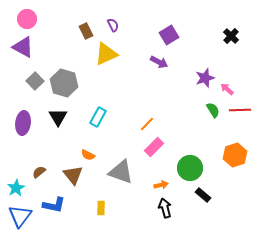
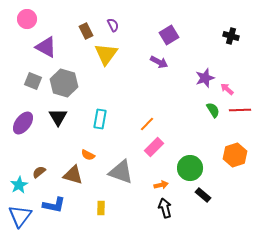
black cross: rotated 28 degrees counterclockwise
purple triangle: moved 23 px right
yellow triangle: rotated 30 degrees counterclockwise
gray square: moved 2 px left; rotated 24 degrees counterclockwise
cyan rectangle: moved 2 px right, 2 px down; rotated 18 degrees counterclockwise
purple ellipse: rotated 30 degrees clockwise
brown triangle: rotated 35 degrees counterclockwise
cyan star: moved 3 px right, 3 px up
